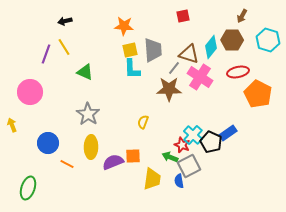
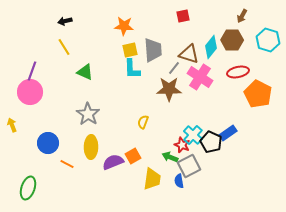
purple line: moved 14 px left, 17 px down
orange square: rotated 28 degrees counterclockwise
